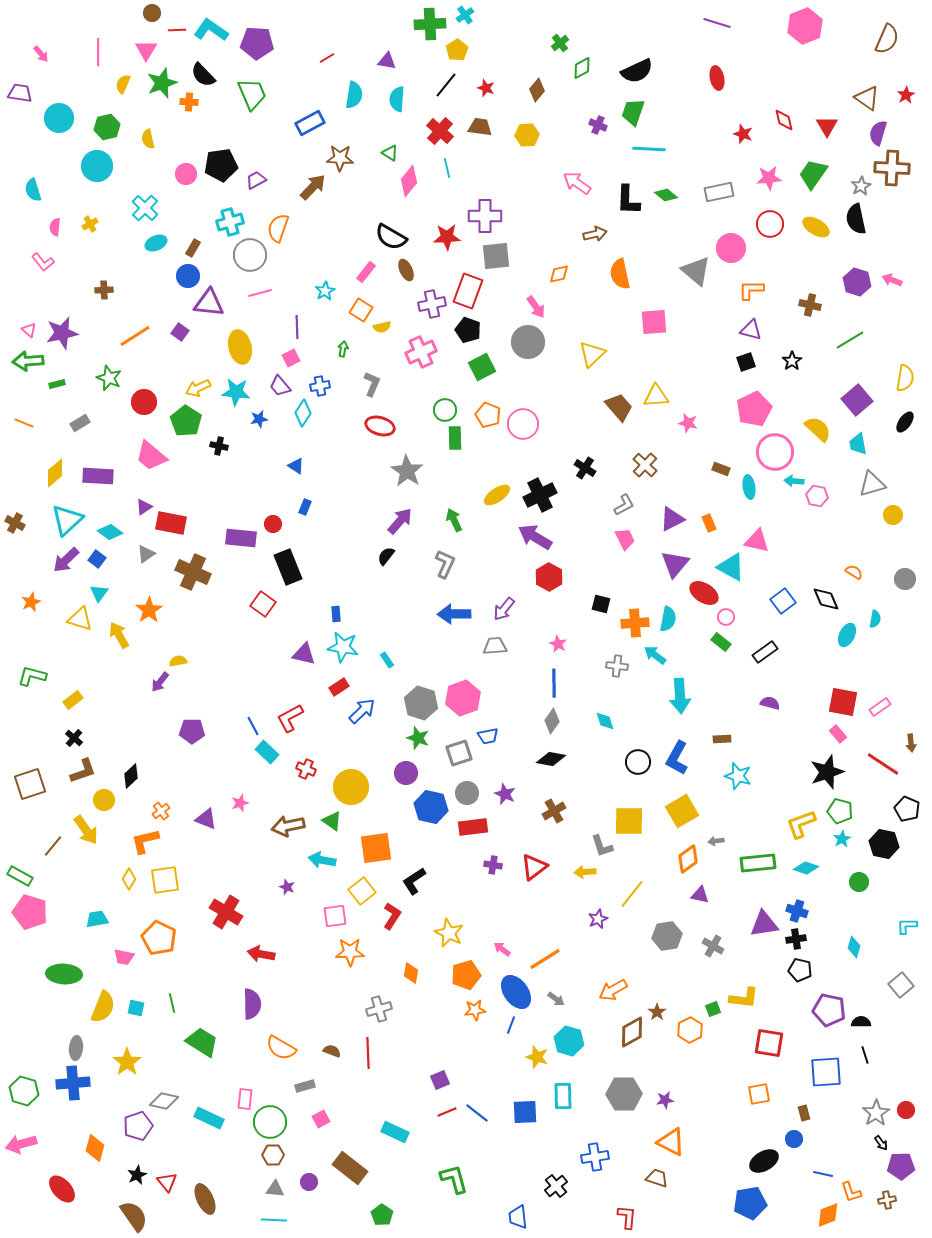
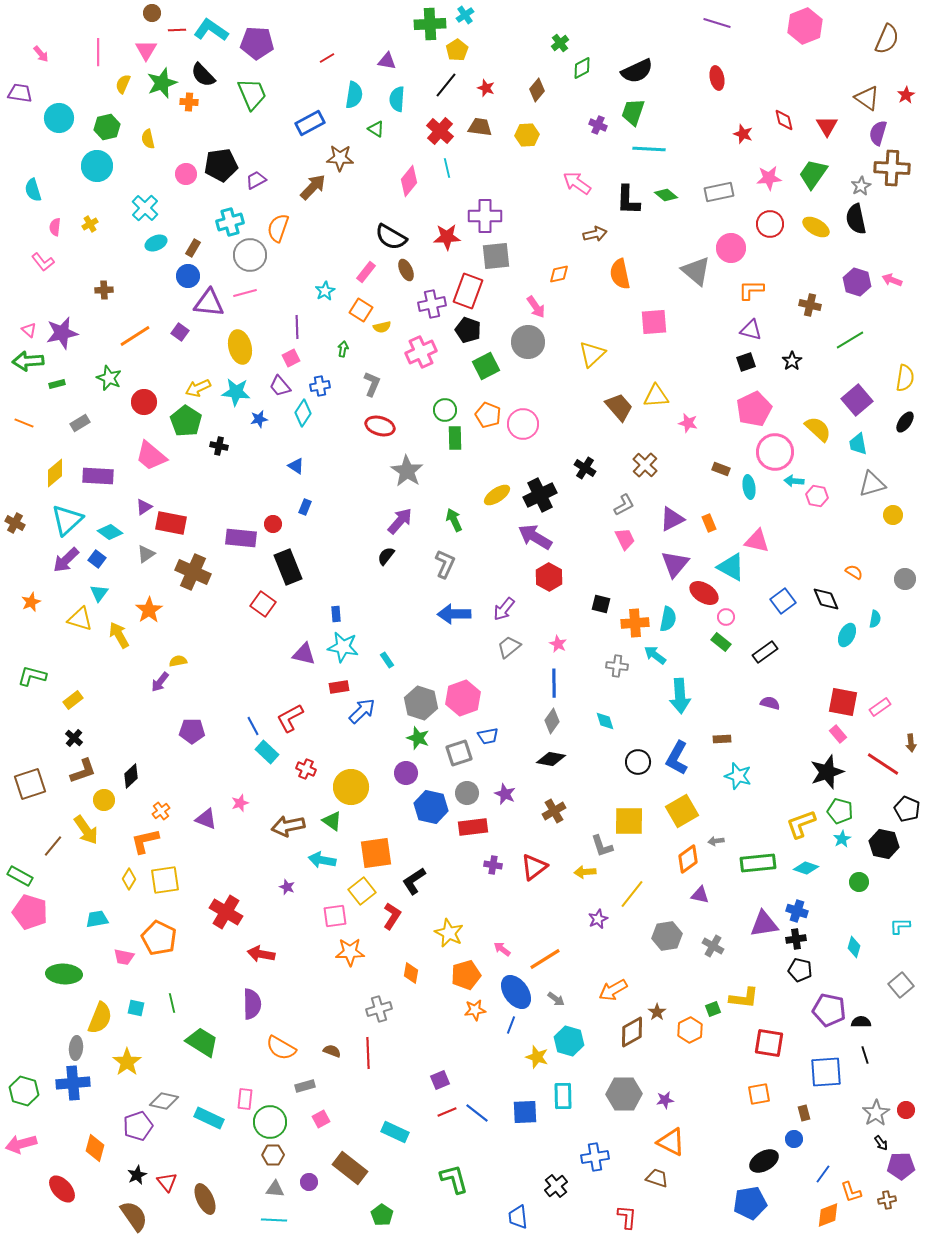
green triangle at (390, 153): moved 14 px left, 24 px up
pink line at (260, 293): moved 15 px left
green square at (482, 367): moved 4 px right, 1 px up
gray trapezoid at (495, 646): moved 14 px right, 1 px down; rotated 35 degrees counterclockwise
red rectangle at (339, 687): rotated 24 degrees clockwise
orange square at (376, 848): moved 5 px down
cyan L-shape at (907, 926): moved 7 px left
yellow semicircle at (103, 1007): moved 3 px left, 11 px down
blue line at (823, 1174): rotated 66 degrees counterclockwise
